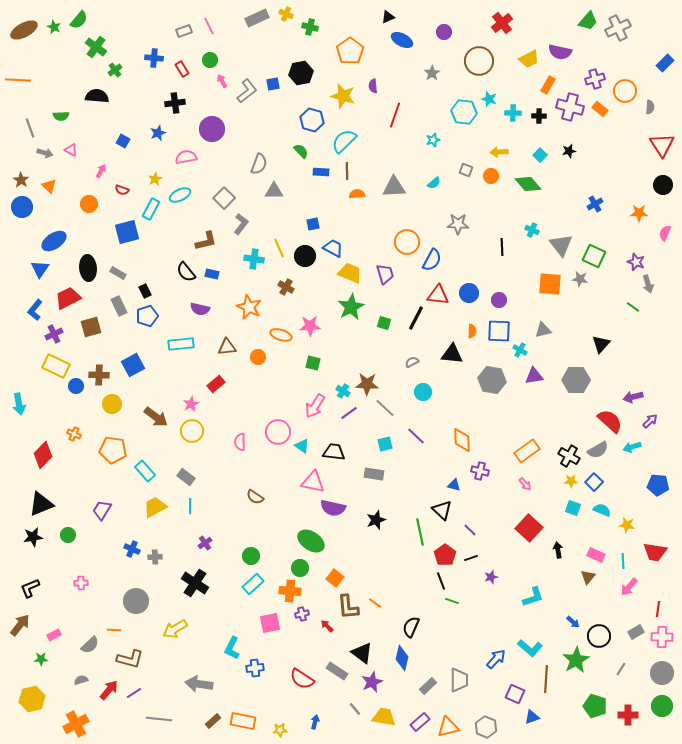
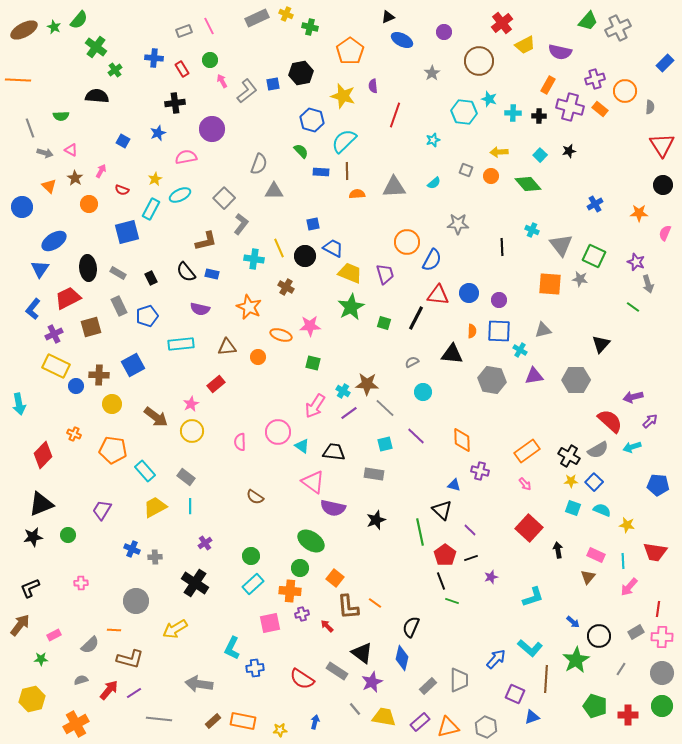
yellow trapezoid at (529, 59): moved 4 px left, 14 px up
brown star at (21, 180): moved 54 px right, 2 px up
black rectangle at (145, 291): moved 6 px right, 13 px up
blue L-shape at (35, 310): moved 2 px left, 1 px up
pink triangle at (313, 482): rotated 25 degrees clockwise
